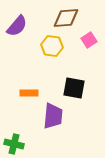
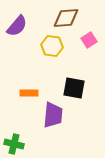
purple trapezoid: moved 1 px up
